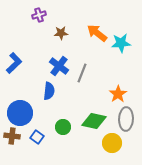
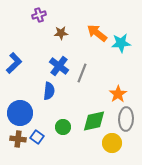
green diamond: rotated 25 degrees counterclockwise
brown cross: moved 6 px right, 3 px down
